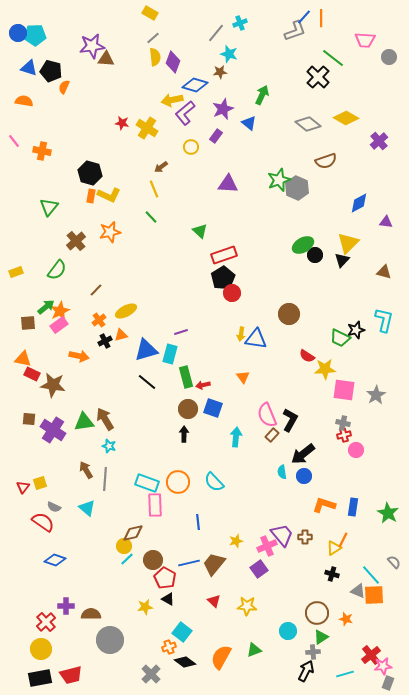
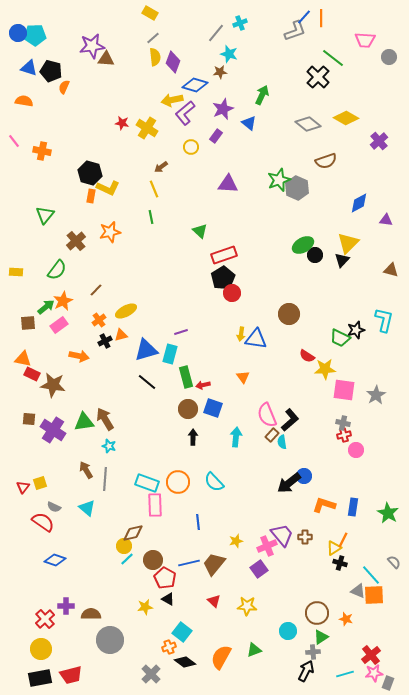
yellow L-shape at (109, 195): moved 1 px left, 7 px up
green triangle at (49, 207): moved 4 px left, 8 px down
green line at (151, 217): rotated 32 degrees clockwise
purple triangle at (386, 222): moved 2 px up
yellow rectangle at (16, 272): rotated 24 degrees clockwise
brown triangle at (384, 272): moved 7 px right, 2 px up
orange star at (60, 311): moved 3 px right, 10 px up
black L-shape at (290, 420): rotated 20 degrees clockwise
black arrow at (184, 434): moved 9 px right, 3 px down
black arrow at (303, 454): moved 14 px left, 29 px down
cyan semicircle at (282, 472): moved 30 px up
black cross at (332, 574): moved 8 px right, 11 px up
red cross at (46, 622): moved 1 px left, 3 px up
pink star at (383, 666): moved 9 px left, 7 px down
